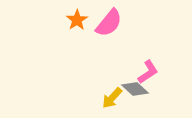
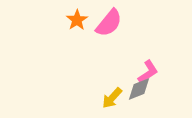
gray diamond: moved 4 px right; rotated 64 degrees counterclockwise
